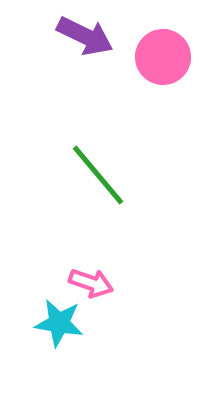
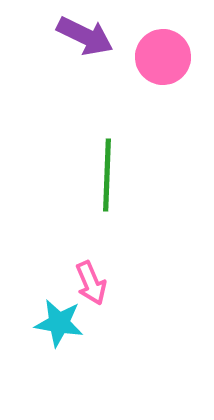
green line: moved 9 px right; rotated 42 degrees clockwise
pink arrow: rotated 48 degrees clockwise
